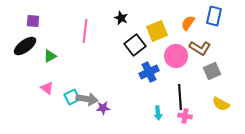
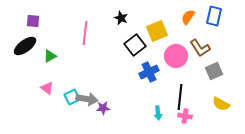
orange semicircle: moved 6 px up
pink line: moved 2 px down
brown L-shape: rotated 25 degrees clockwise
gray square: moved 2 px right
black line: rotated 10 degrees clockwise
